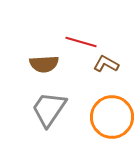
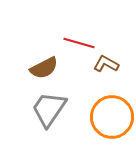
red line: moved 2 px left, 1 px down
brown semicircle: moved 4 px down; rotated 24 degrees counterclockwise
